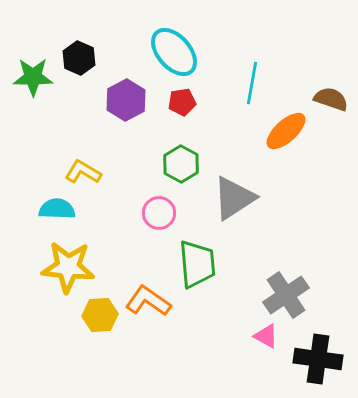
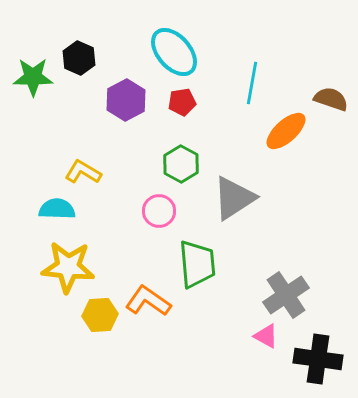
pink circle: moved 2 px up
